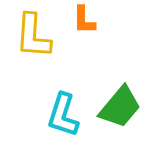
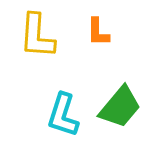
orange L-shape: moved 14 px right, 12 px down
yellow L-shape: moved 4 px right
